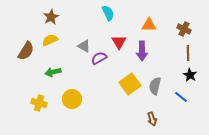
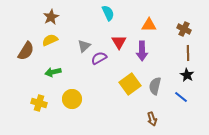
gray triangle: rotated 48 degrees clockwise
black star: moved 3 px left
